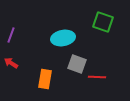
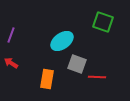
cyan ellipse: moved 1 px left, 3 px down; rotated 25 degrees counterclockwise
orange rectangle: moved 2 px right
